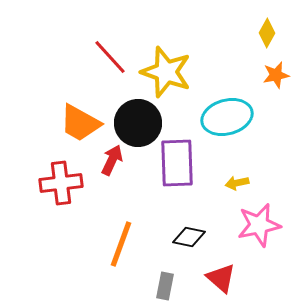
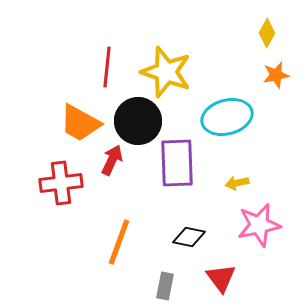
red line: moved 3 px left, 10 px down; rotated 48 degrees clockwise
black circle: moved 2 px up
orange line: moved 2 px left, 2 px up
red triangle: rotated 12 degrees clockwise
